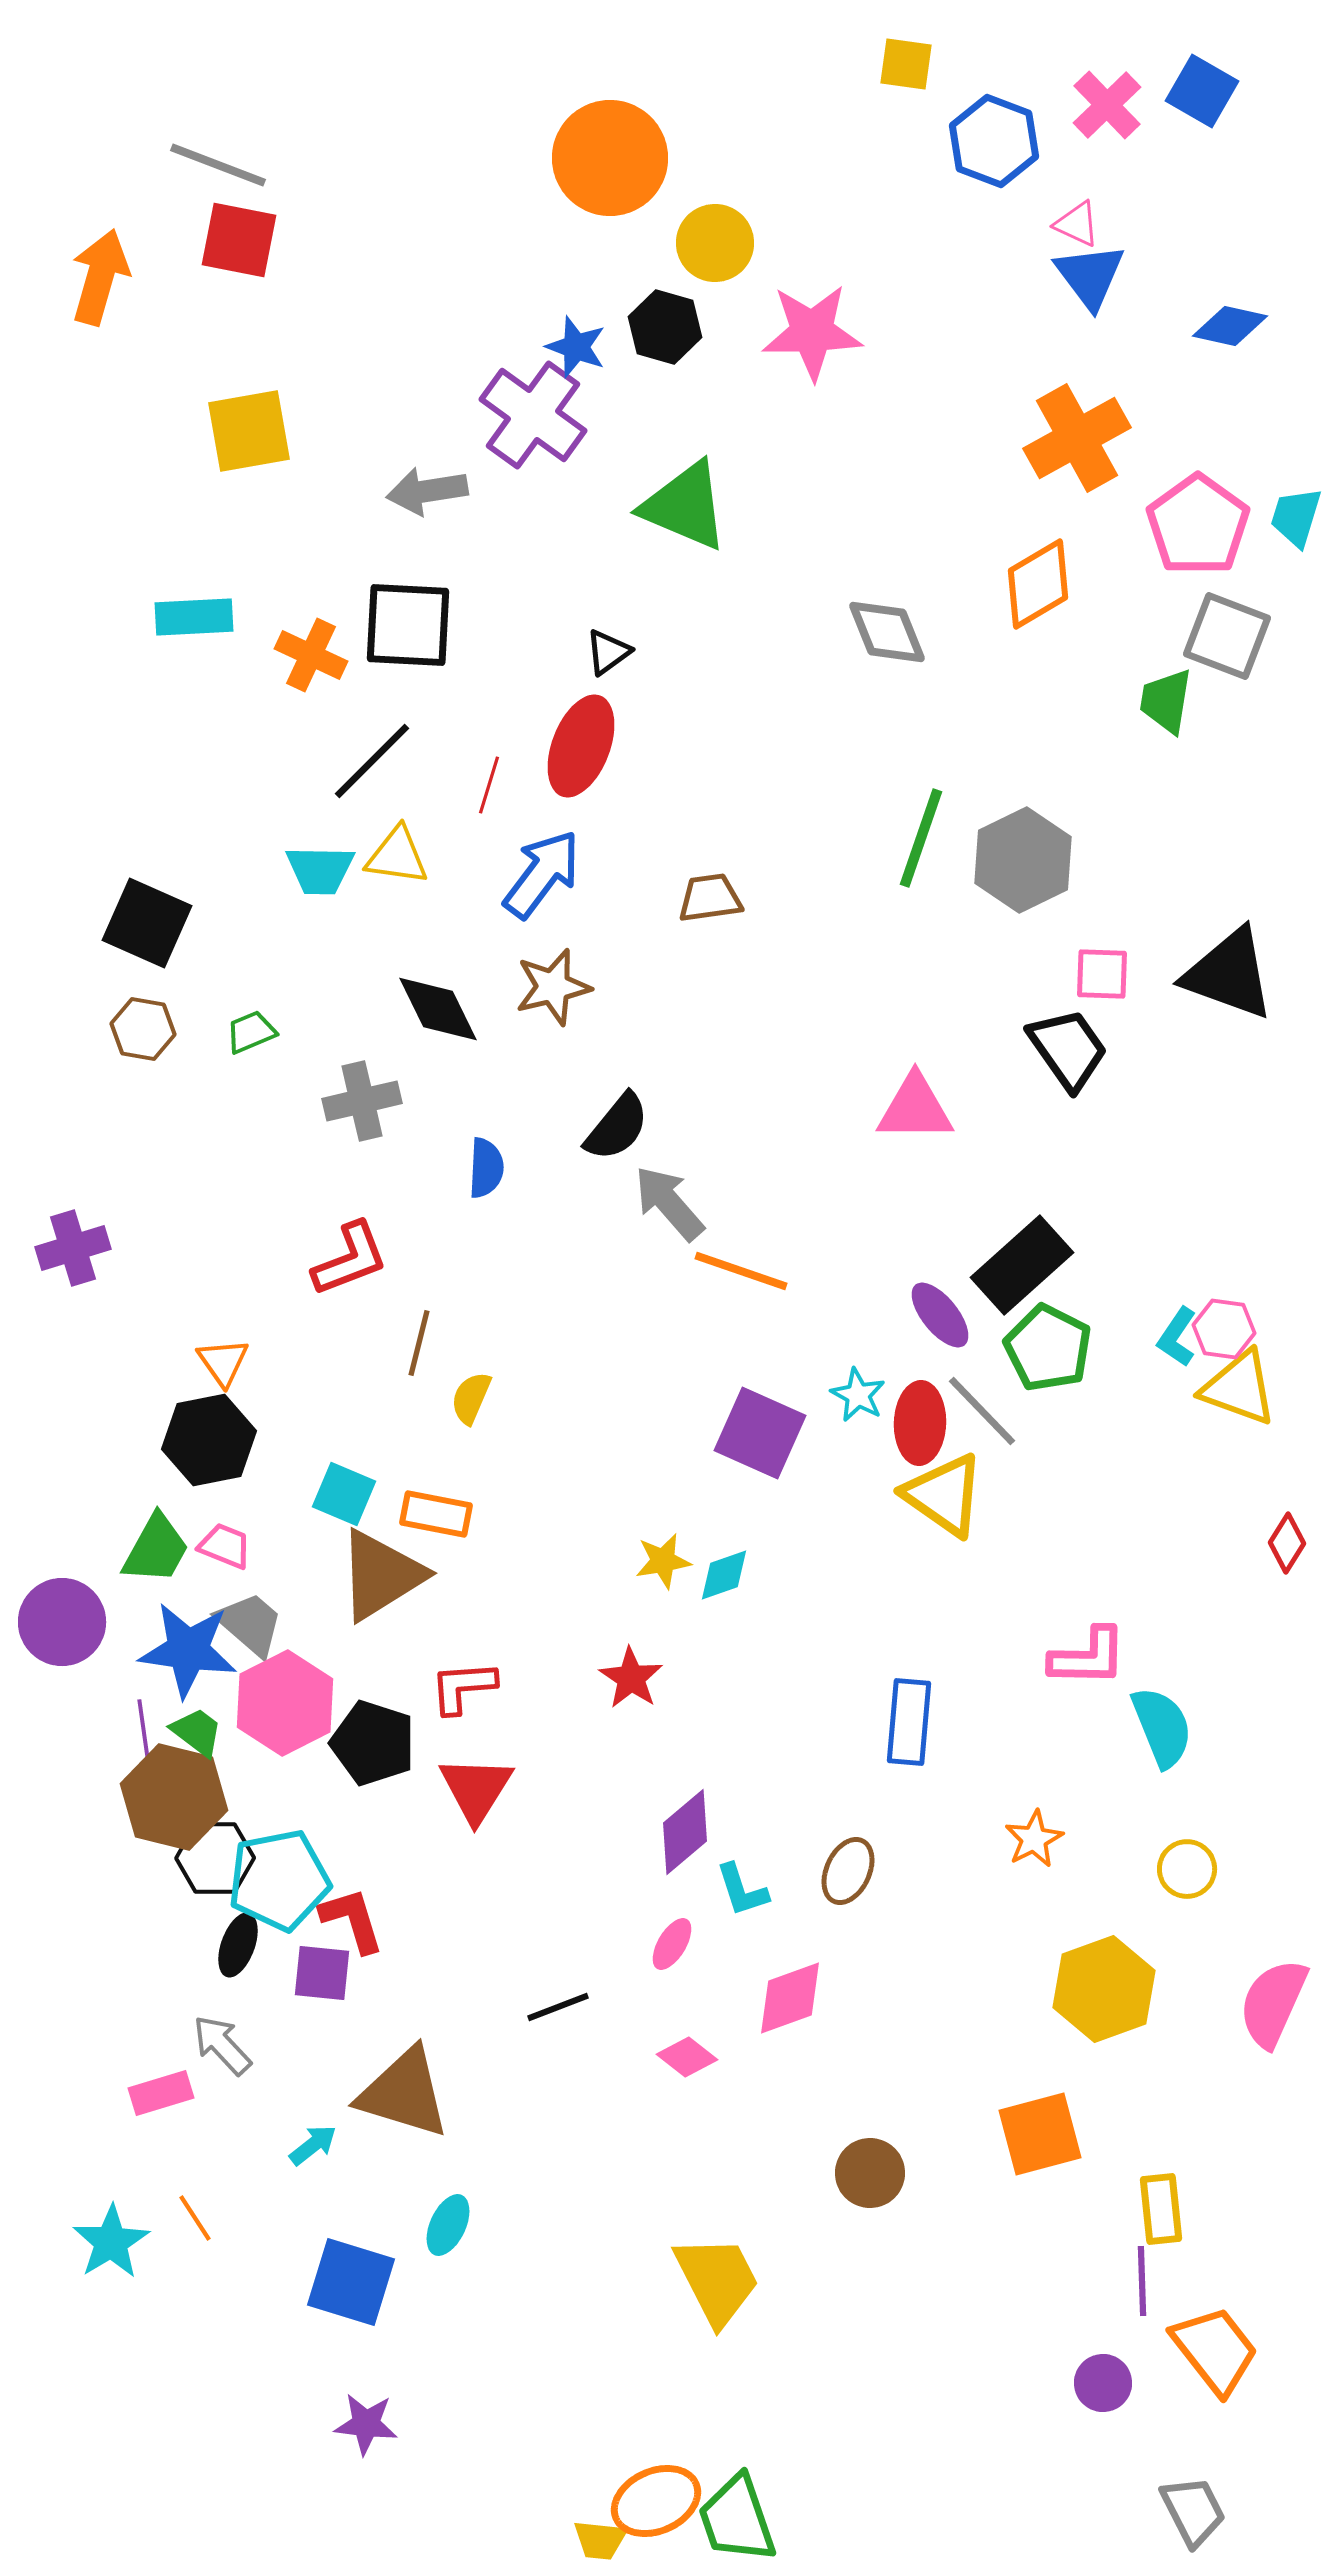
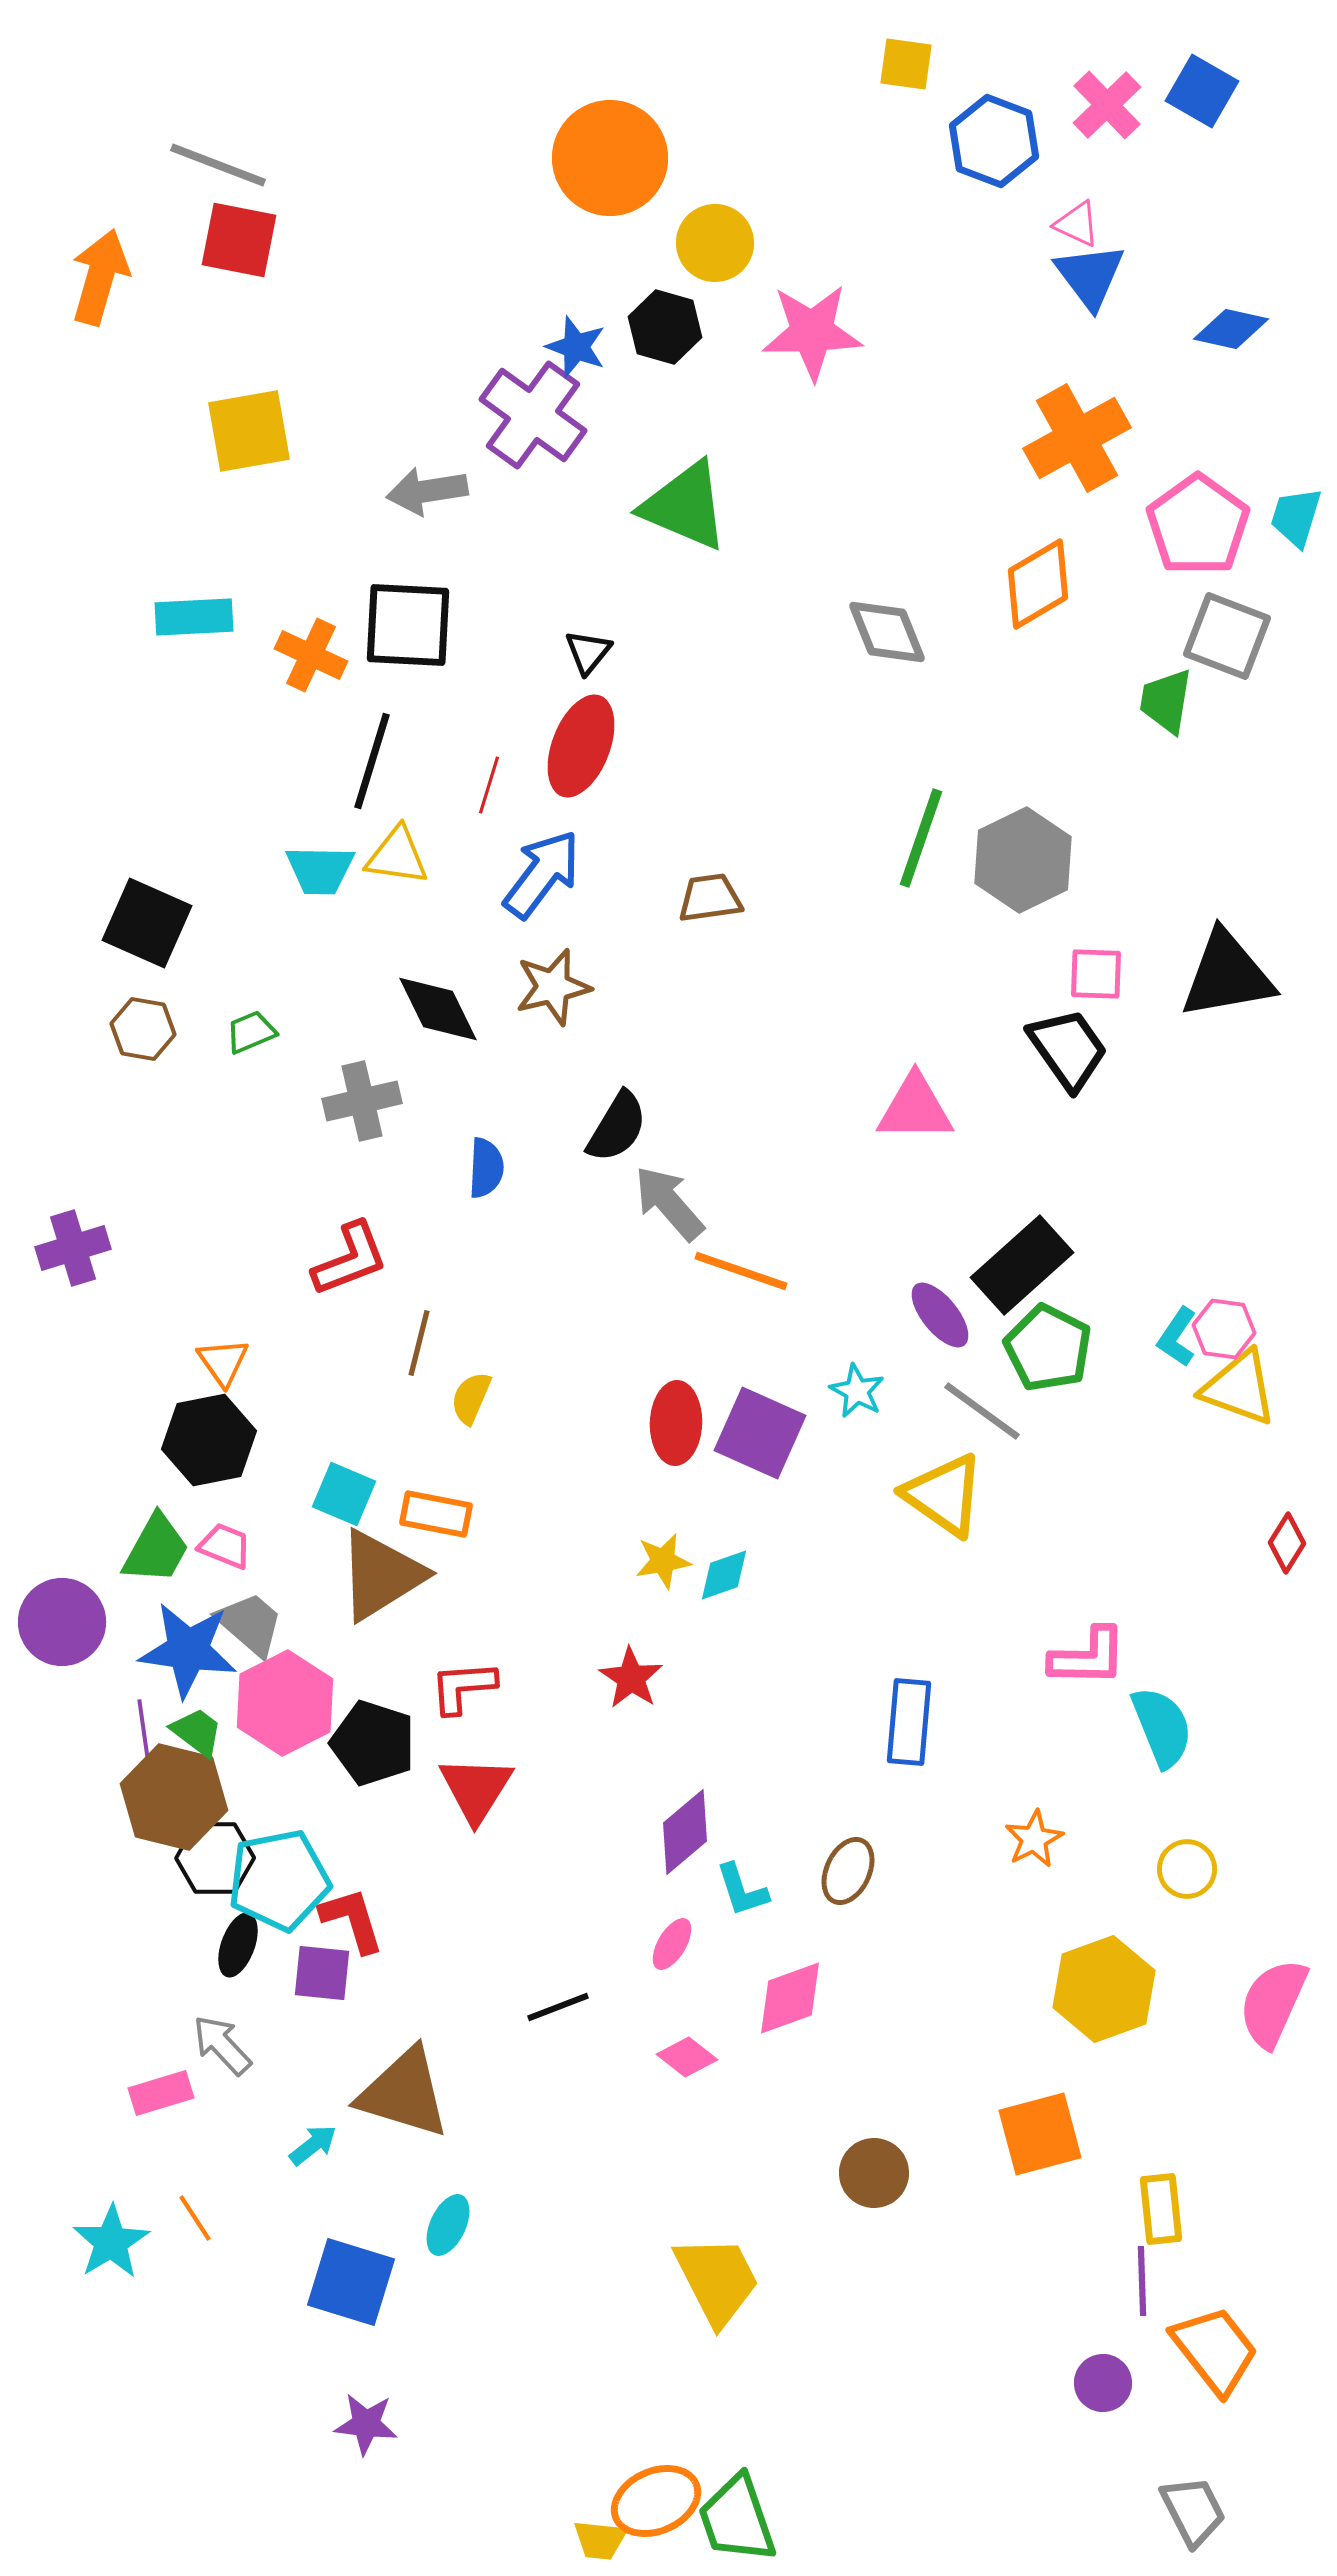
blue diamond at (1230, 326): moved 1 px right, 3 px down
black triangle at (608, 652): moved 20 px left; rotated 15 degrees counterclockwise
black line at (372, 761): rotated 28 degrees counterclockwise
pink square at (1102, 974): moved 6 px left
black triangle at (1229, 974): moved 2 px left, 1 px down; rotated 30 degrees counterclockwise
black semicircle at (617, 1127): rotated 8 degrees counterclockwise
cyan star at (858, 1395): moved 1 px left, 4 px up
gray line at (982, 1411): rotated 10 degrees counterclockwise
red ellipse at (920, 1423): moved 244 px left
brown circle at (870, 2173): moved 4 px right
